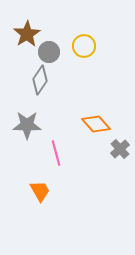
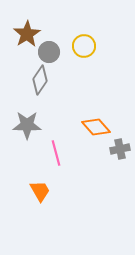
orange diamond: moved 3 px down
gray cross: rotated 30 degrees clockwise
